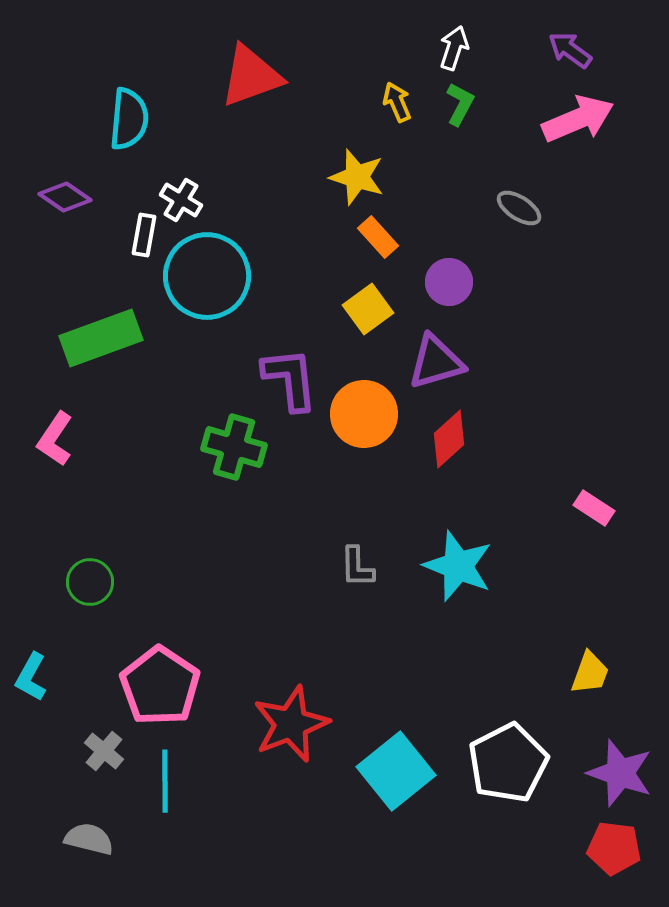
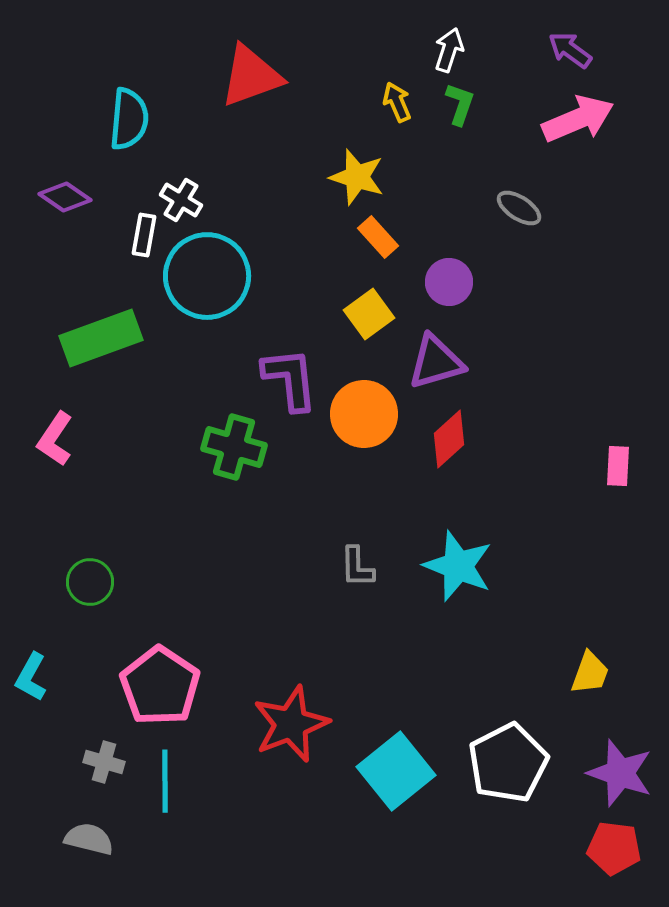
white arrow: moved 5 px left, 2 px down
green L-shape: rotated 9 degrees counterclockwise
yellow square: moved 1 px right, 5 px down
pink rectangle: moved 24 px right, 42 px up; rotated 60 degrees clockwise
gray cross: moved 11 px down; rotated 24 degrees counterclockwise
